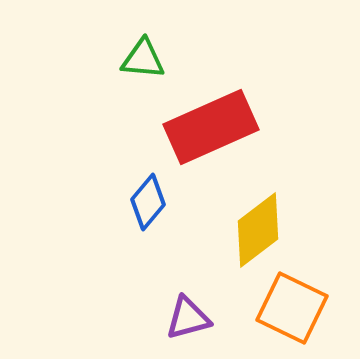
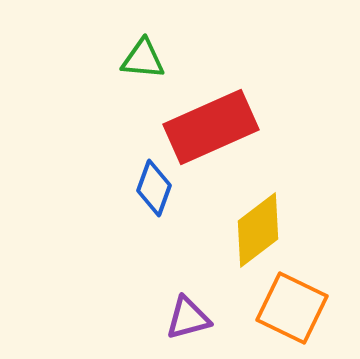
blue diamond: moved 6 px right, 14 px up; rotated 20 degrees counterclockwise
